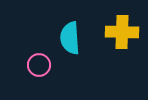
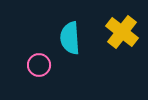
yellow cross: rotated 36 degrees clockwise
